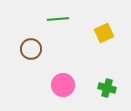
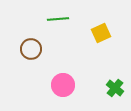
yellow square: moved 3 px left
green cross: moved 8 px right; rotated 24 degrees clockwise
